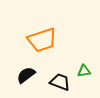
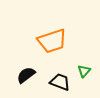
orange trapezoid: moved 10 px right, 1 px down
green triangle: rotated 40 degrees counterclockwise
